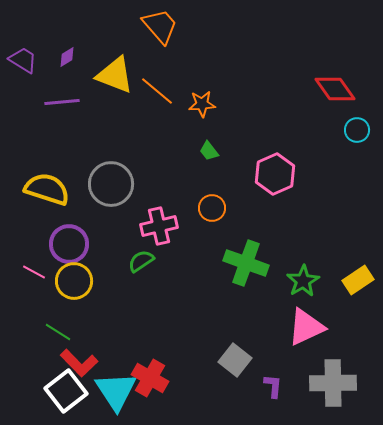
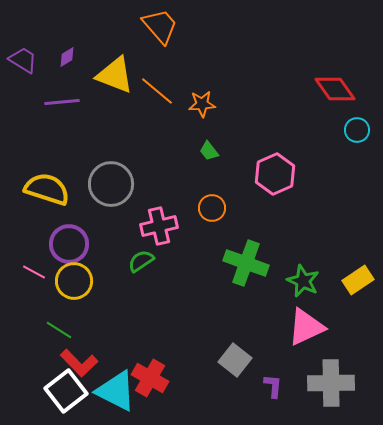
green star: rotated 16 degrees counterclockwise
green line: moved 1 px right, 2 px up
gray cross: moved 2 px left
cyan triangle: rotated 30 degrees counterclockwise
